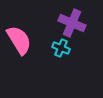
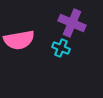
pink semicircle: rotated 112 degrees clockwise
